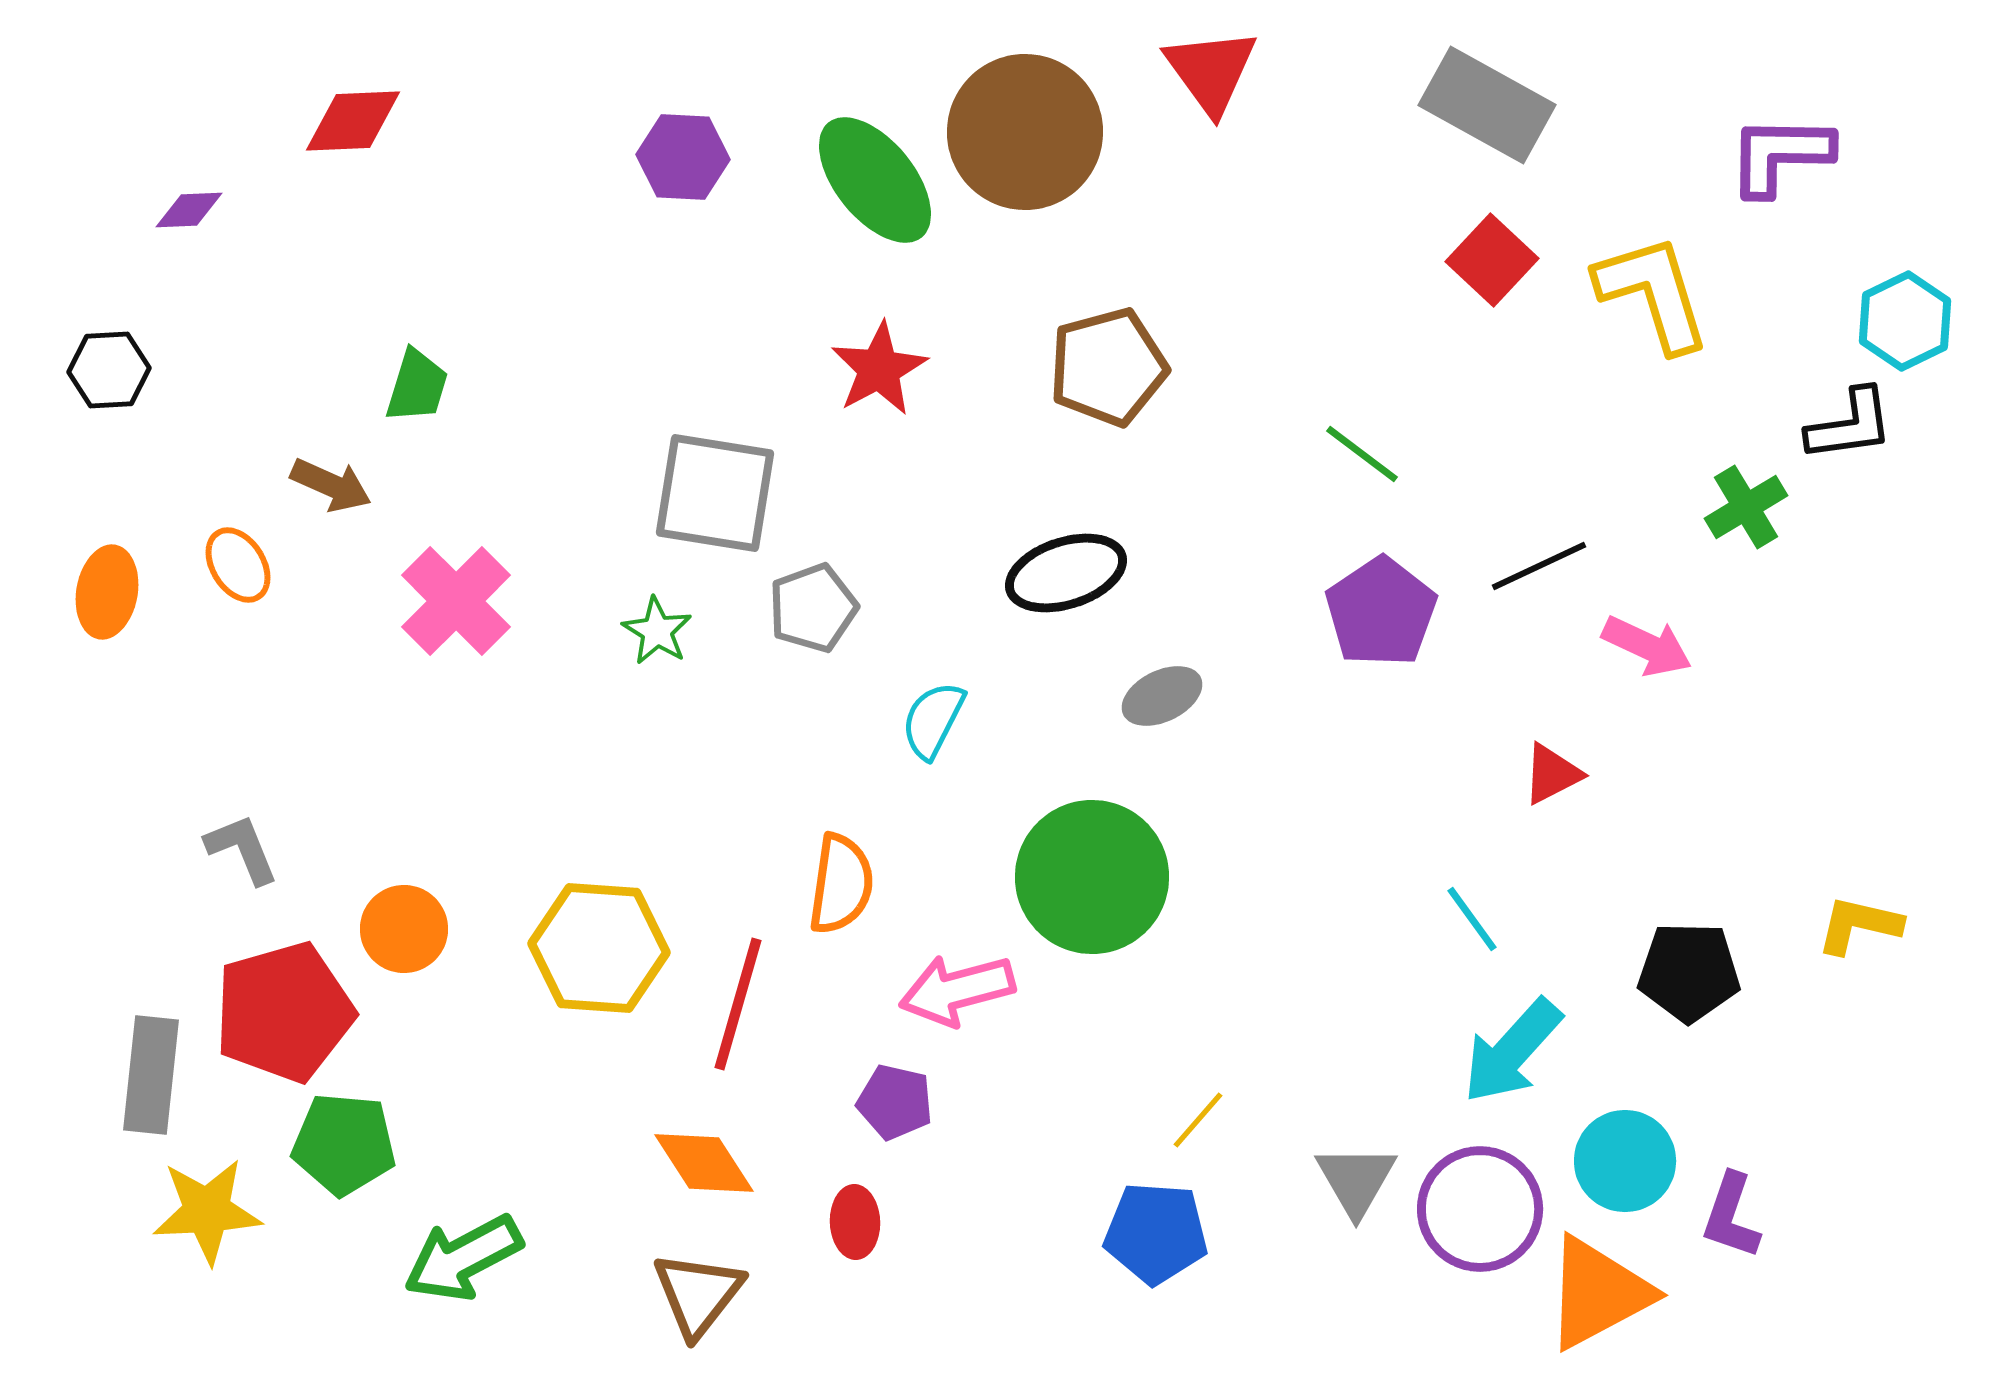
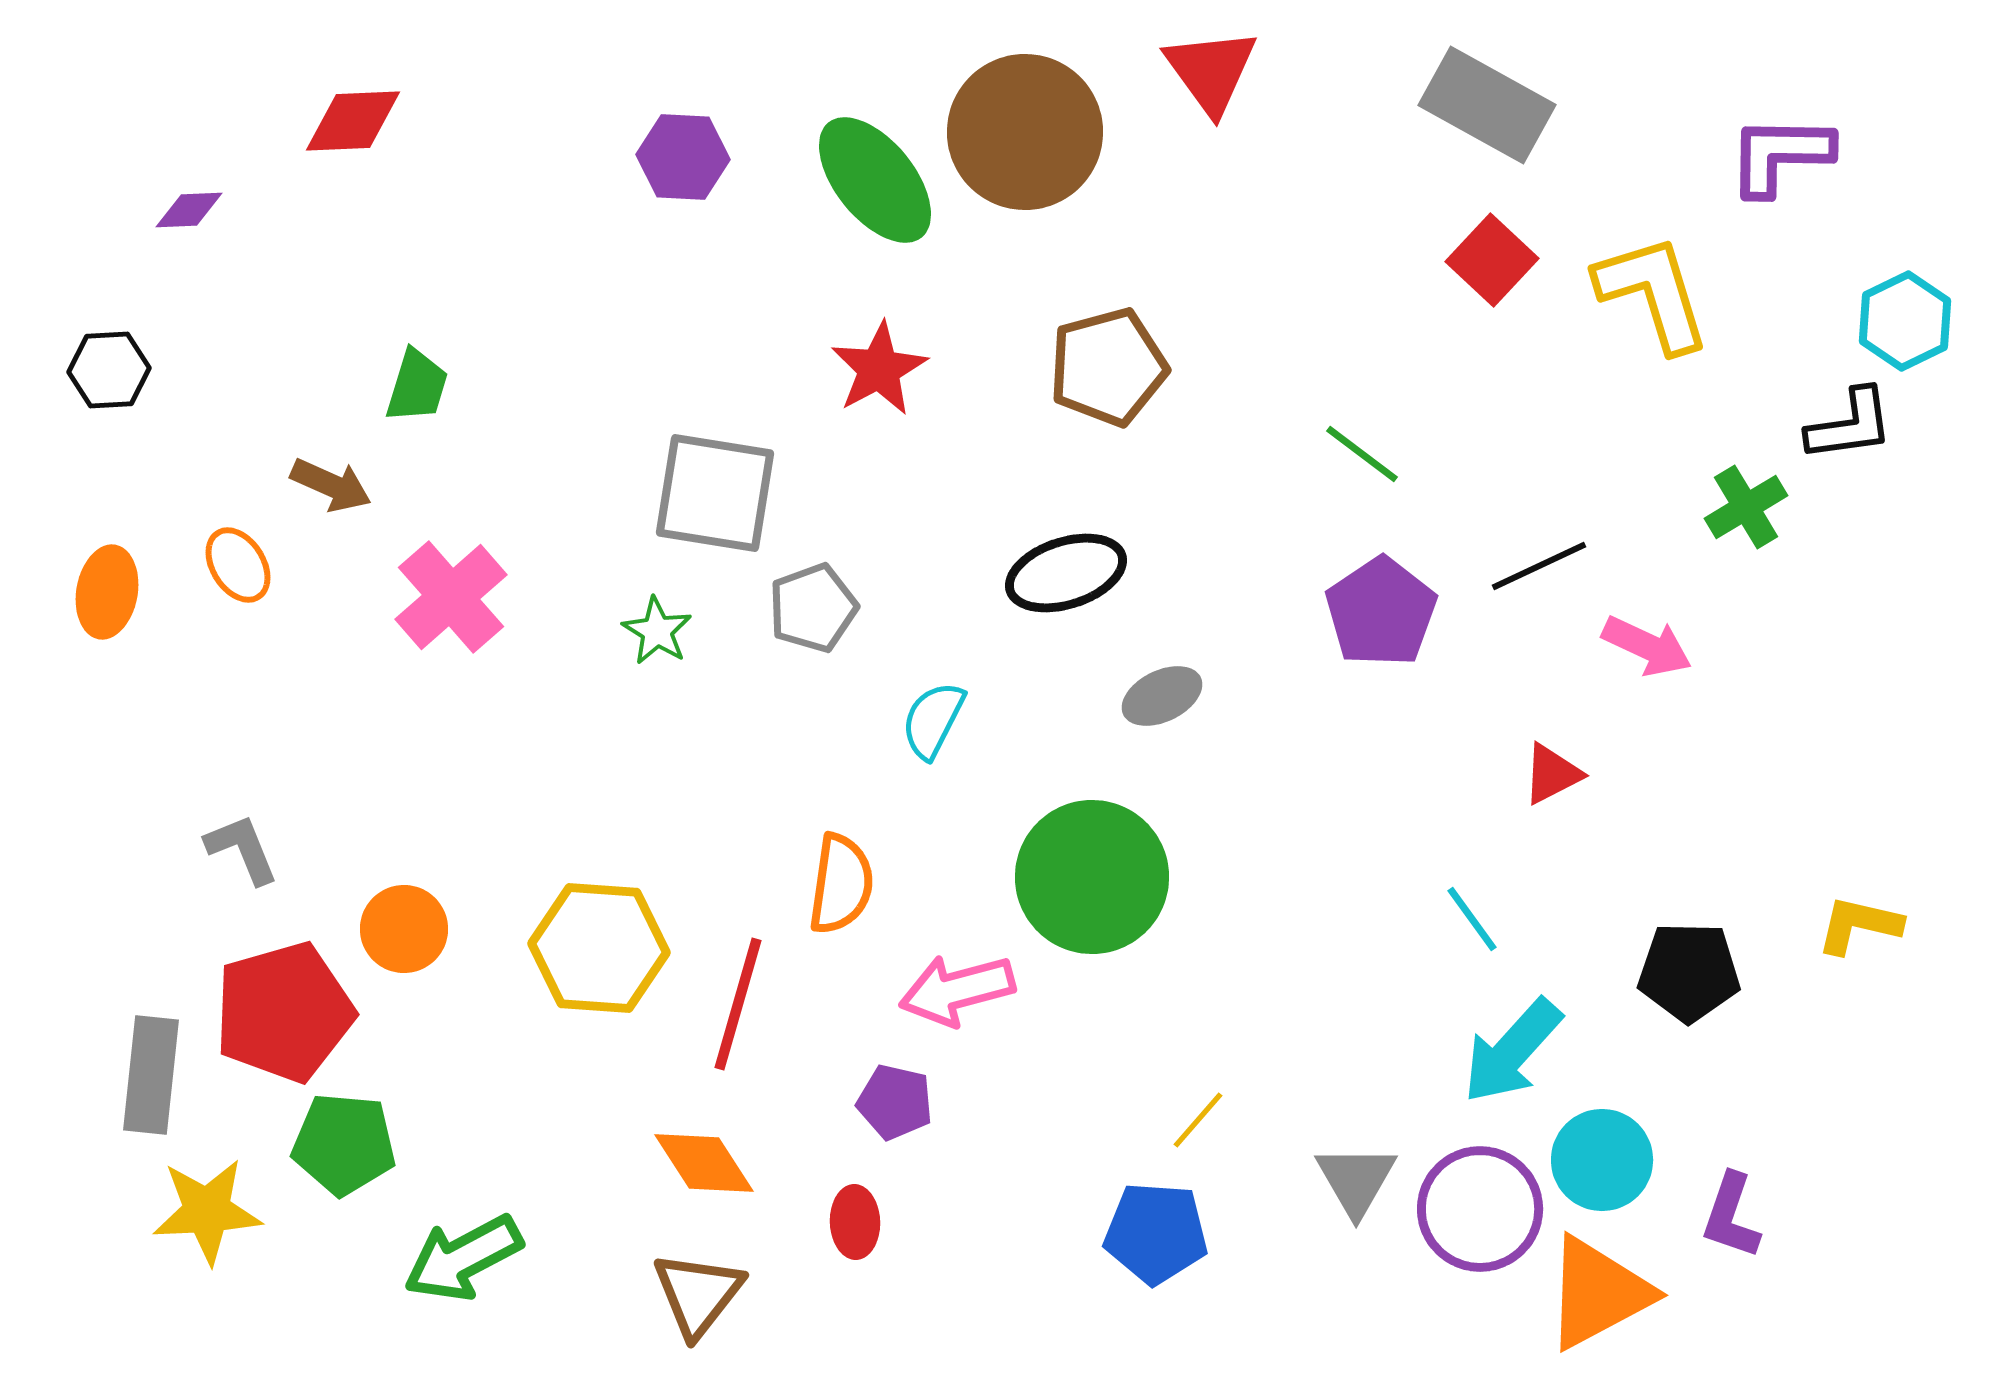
pink cross at (456, 601): moved 5 px left, 4 px up; rotated 4 degrees clockwise
cyan circle at (1625, 1161): moved 23 px left, 1 px up
